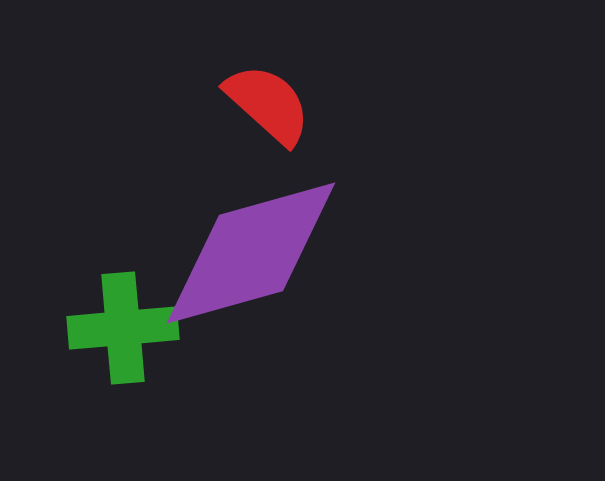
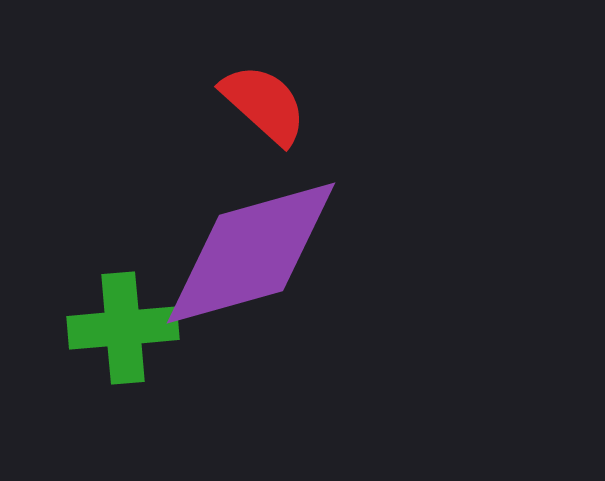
red semicircle: moved 4 px left
